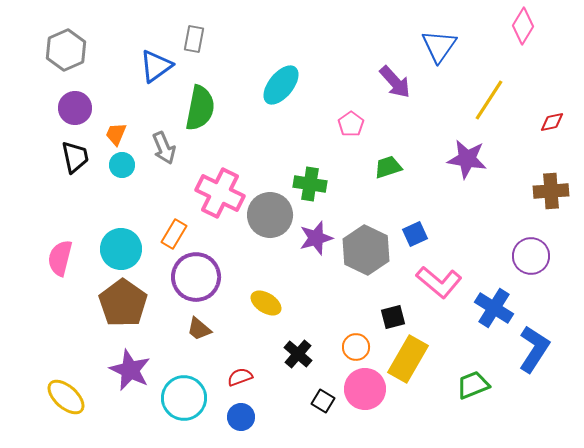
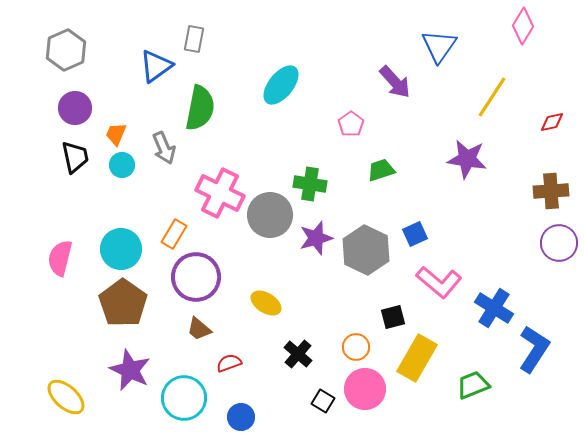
yellow line at (489, 100): moved 3 px right, 3 px up
green trapezoid at (388, 167): moved 7 px left, 3 px down
purple circle at (531, 256): moved 28 px right, 13 px up
yellow rectangle at (408, 359): moved 9 px right, 1 px up
red semicircle at (240, 377): moved 11 px left, 14 px up
